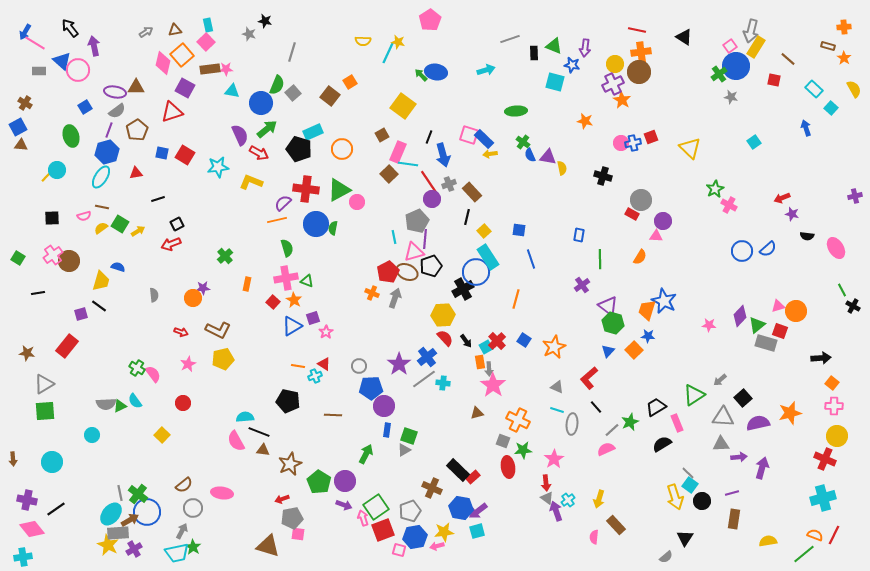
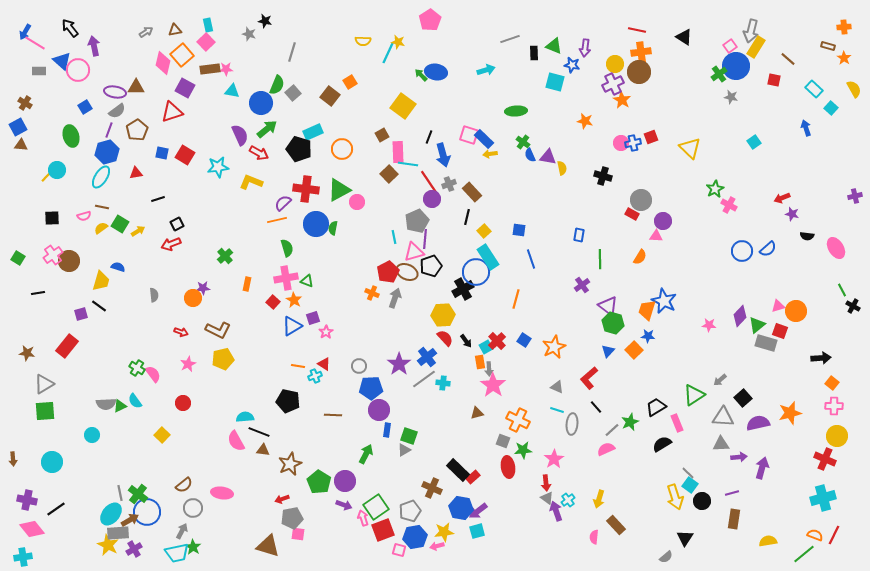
pink rectangle at (398, 152): rotated 25 degrees counterclockwise
purple circle at (384, 406): moved 5 px left, 4 px down
